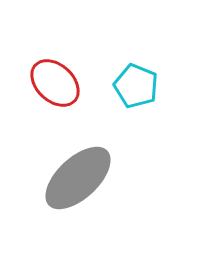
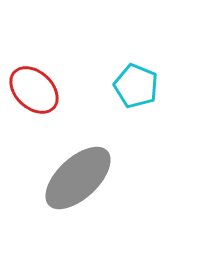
red ellipse: moved 21 px left, 7 px down
